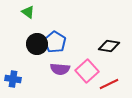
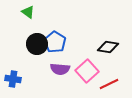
black diamond: moved 1 px left, 1 px down
